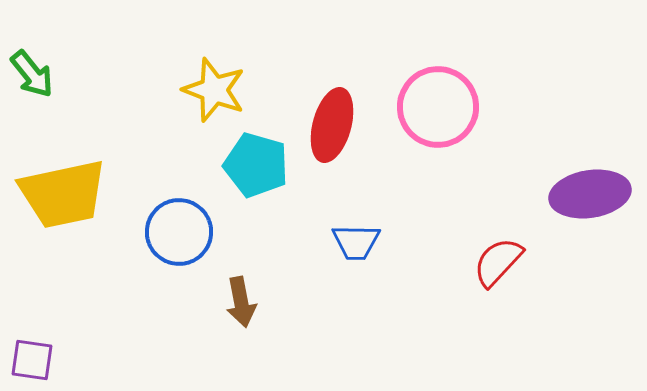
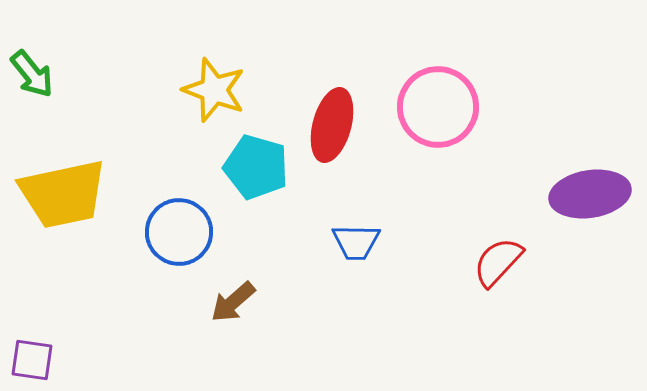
cyan pentagon: moved 2 px down
brown arrow: moved 8 px left; rotated 60 degrees clockwise
